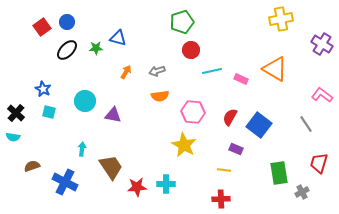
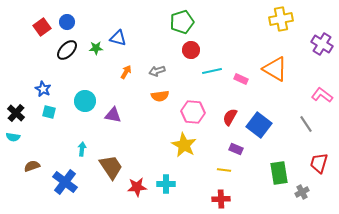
blue cross: rotated 10 degrees clockwise
